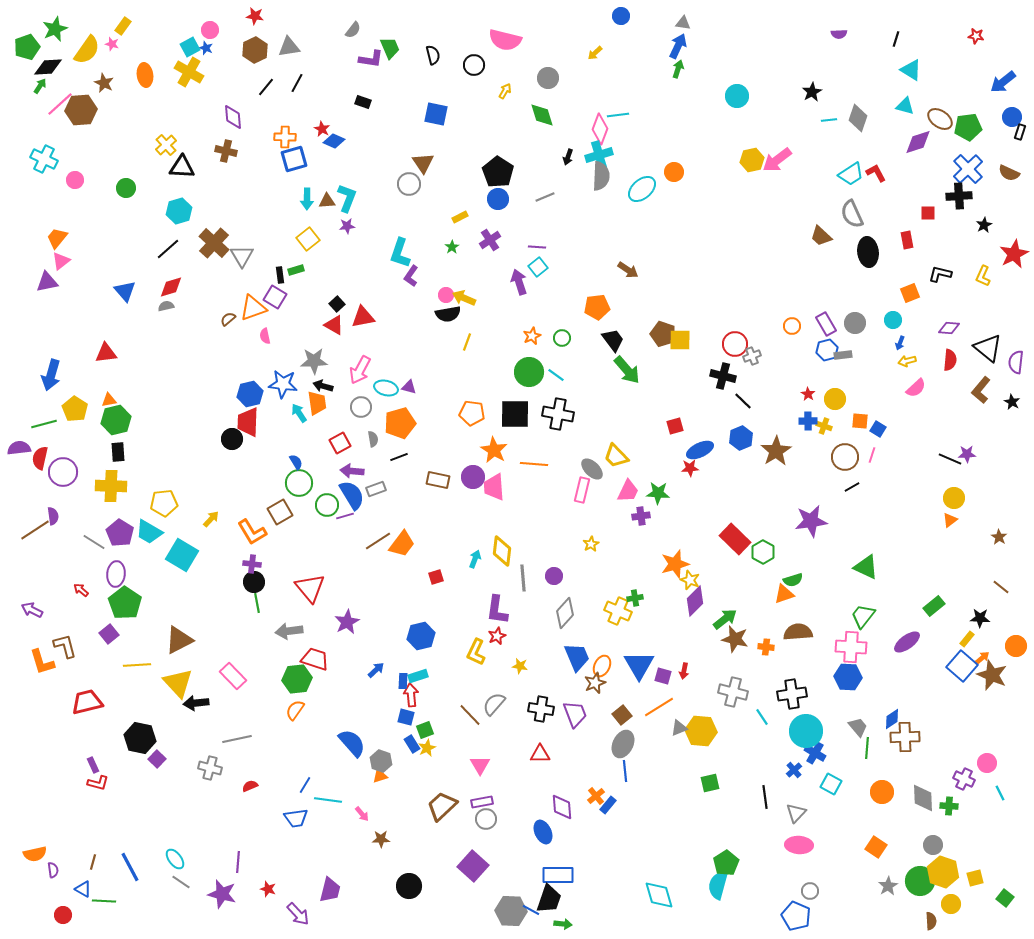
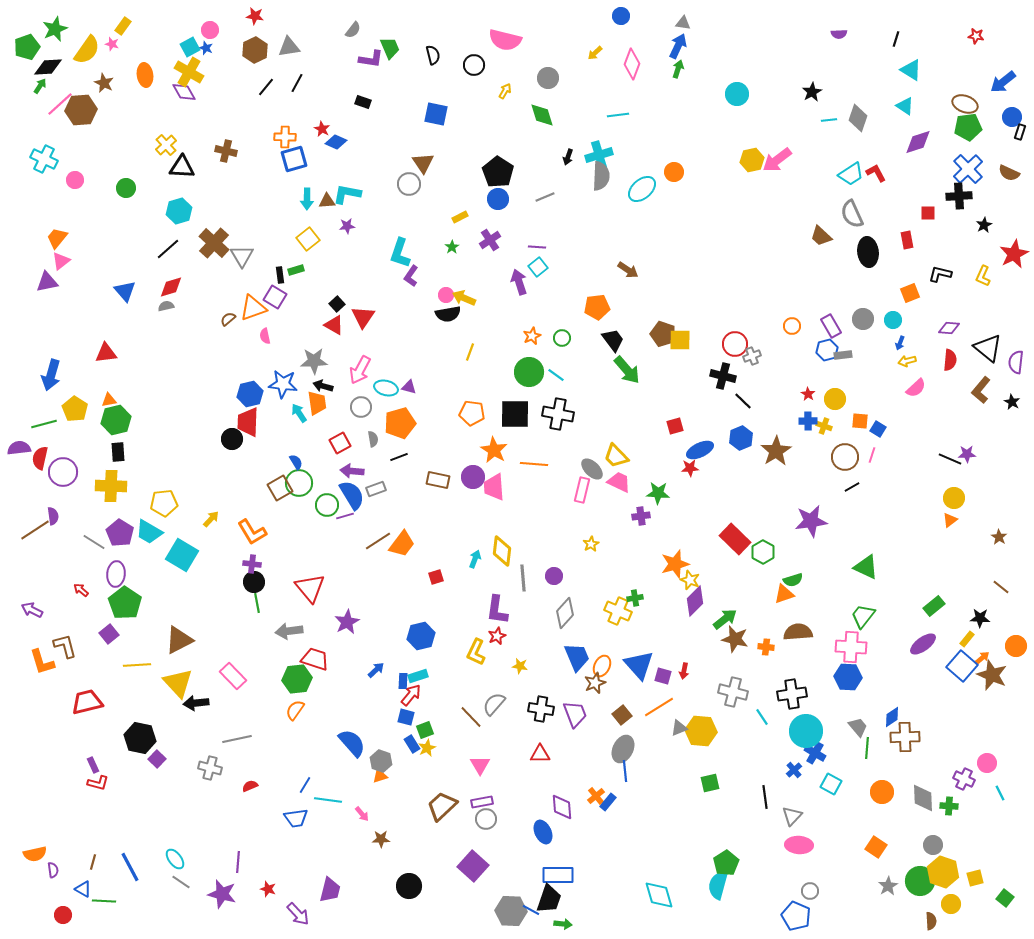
cyan circle at (737, 96): moved 2 px up
cyan triangle at (905, 106): rotated 18 degrees clockwise
purple diamond at (233, 117): moved 49 px left, 25 px up; rotated 25 degrees counterclockwise
brown ellipse at (940, 119): moved 25 px right, 15 px up; rotated 15 degrees counterclockwise
pink diamond at (600, 129): moved 32 px right, 65 px up
blue diamond at (334, 141): moved 2 px right, 1 px down
cyan L-shape at (347, 198): moved 4 px up; rotated 100 degrees counterclockwise
red triangle at (363, 317): rotated 45 degrees counterclockwise
gray circle at (855, 323): moved 8 px right, 4 px up
purple rectangle at (826, 324): moved 5 px right, 2 px down
yellow line at (467, 342): moved 3 px right, 10 px down
pink trapezoid at (628, 491): moved 9 px left, 9 px up; rotated 90 degrees counterclockwise
brown square at (280, 512): moved 24 px up
purple ellipse at (907, 642): moved 16 px right, 2 px down
blue triangle at (639, 665): rotated 12 degrees counterclockwise
red arrow at (411, 695): rotated 45 degrees clockwise
brown line at (470, 715): moved 1 px right, 2 px down
blue diamond at (892, 719): moved 2 px up
gray ellipse at (623, 744): moved 5 px down
blue rectangle at (608, 805): moved 3 px up
gray triangle at (796, 813): moved 4 px left, 3 px down
